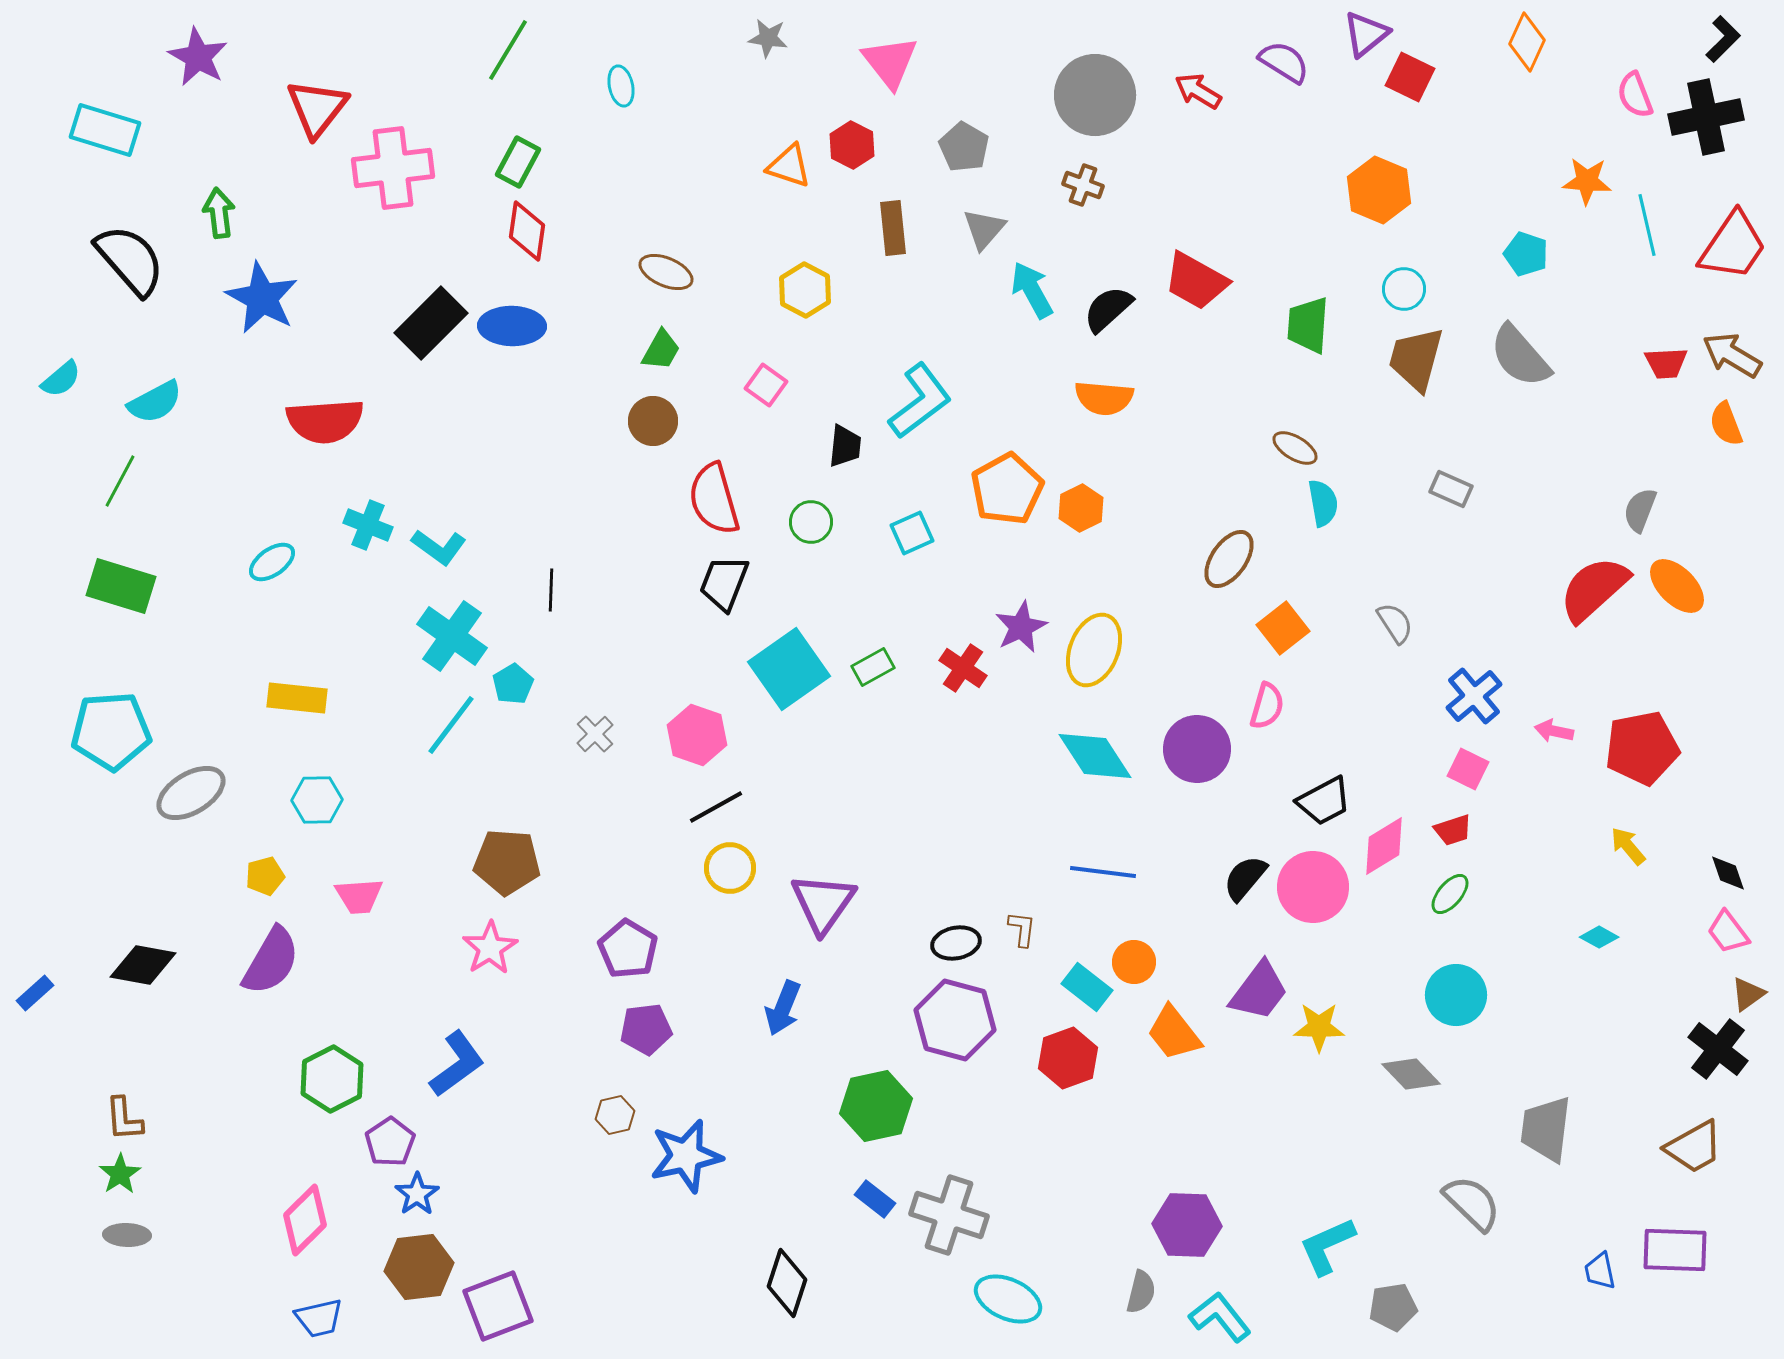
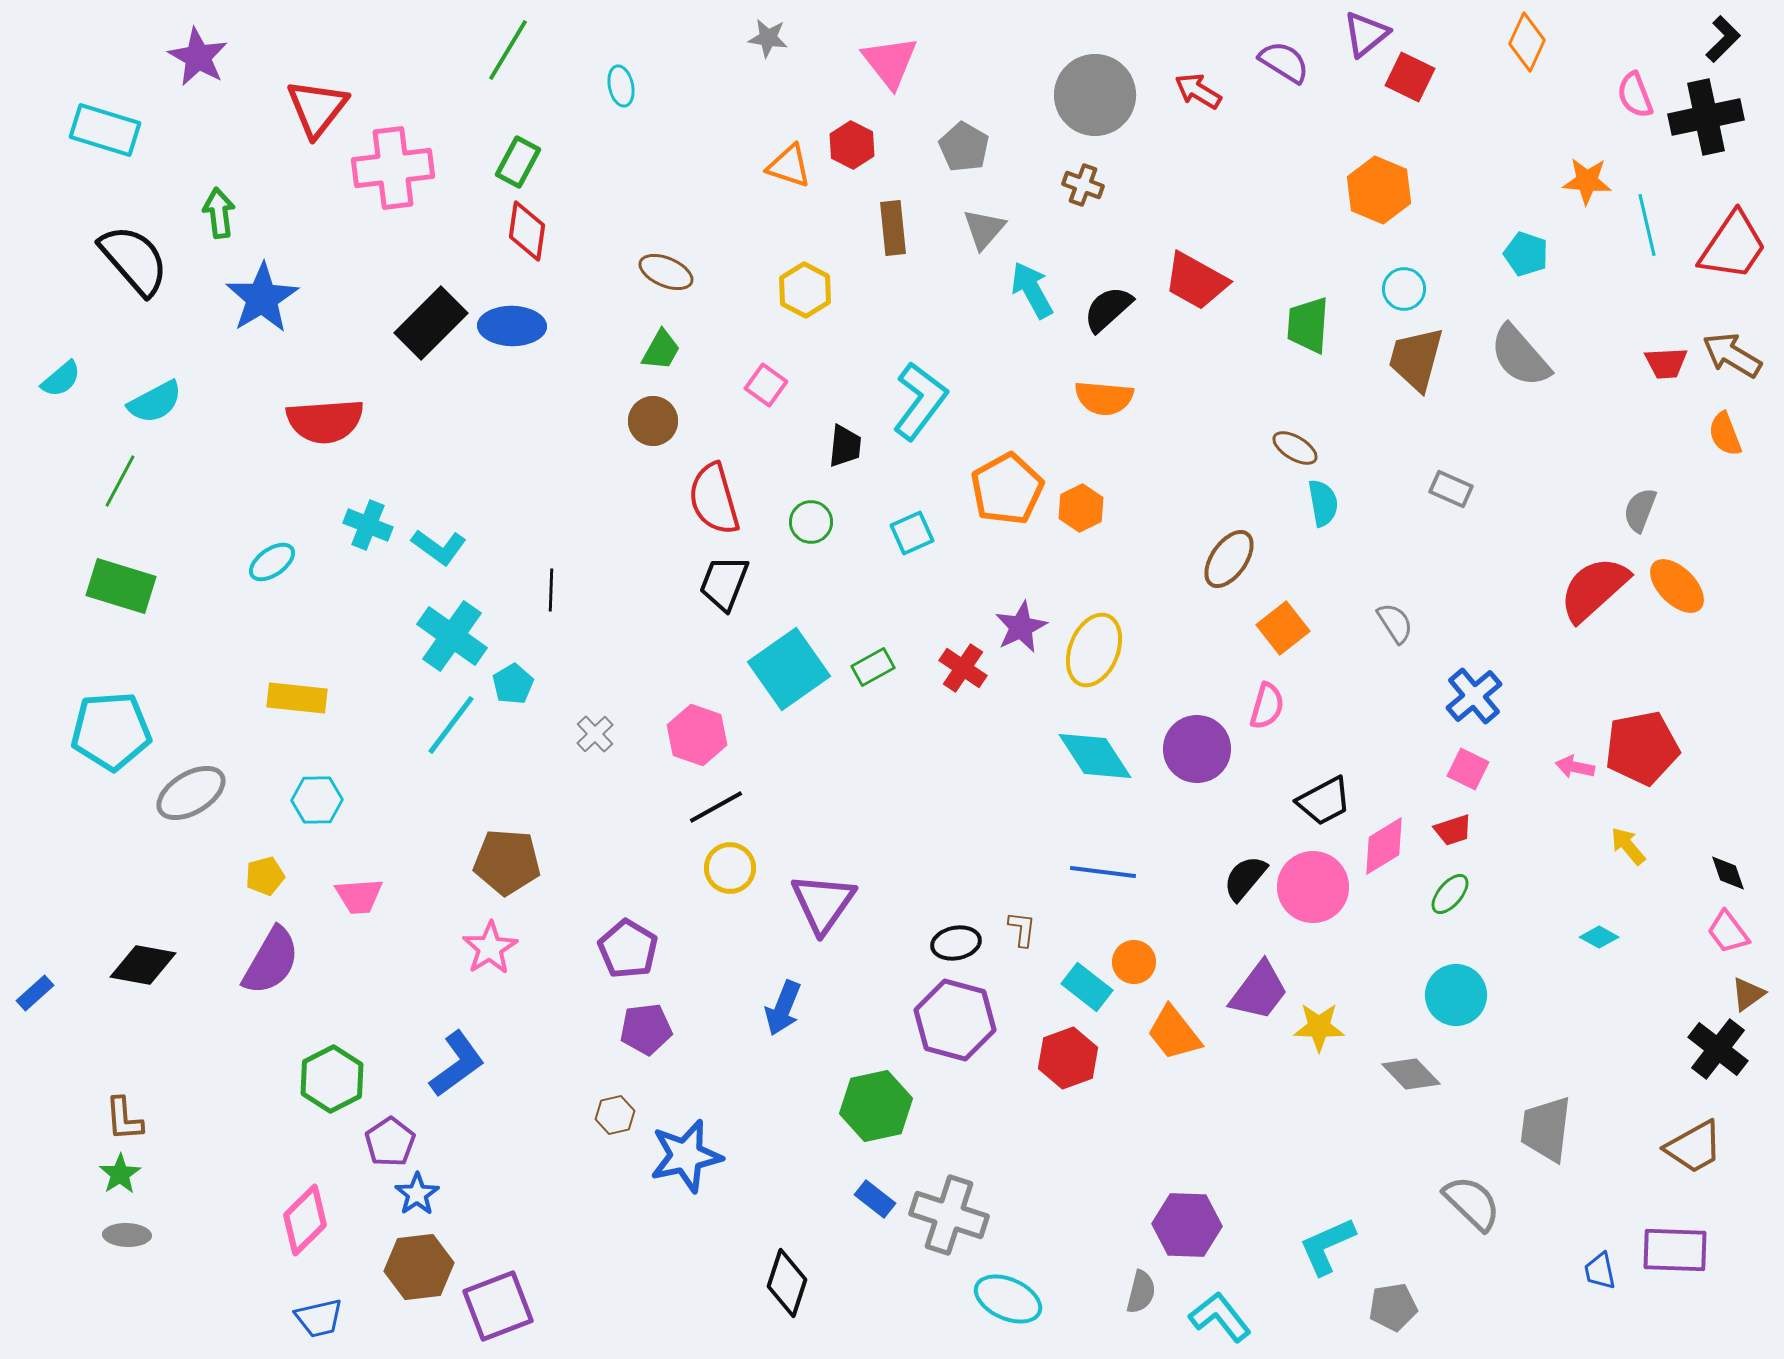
black semicircle at (130, 260): moved 4 px right
blue star at (262, 298): rotated 12 degrees clockwise
cyan L-shape at (920, 401): rotated 16 degrees counterclockwise
orange semicircle at (1726, 424): moved 1 px left, 10 px down
pink arrow at (1554, 731): moved 21 px right, 36 px down
